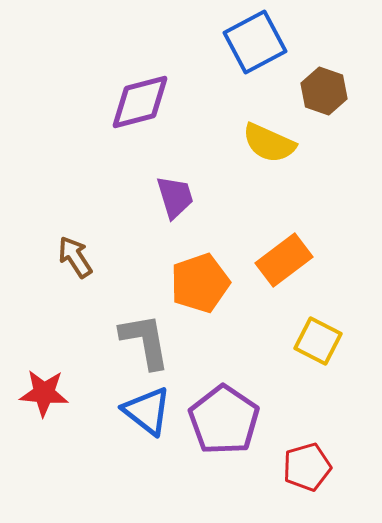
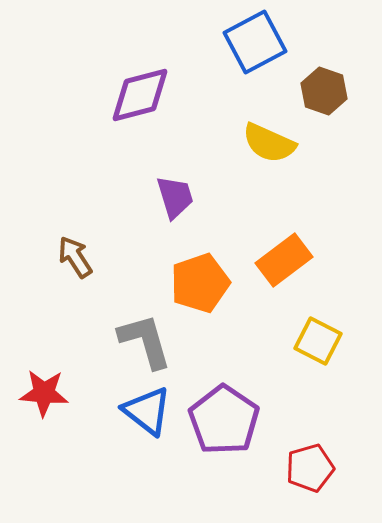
purple diamond: moved 7 px up
gray L-shape: rotated 6 degrees counterclockwise
red pentagon: moved 3 px right, 1 px down
